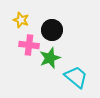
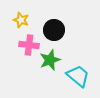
black circle: moved 2 px right
green star: moved 2 px down
cyan trapezoid: moved 2 px right, 1 px up
